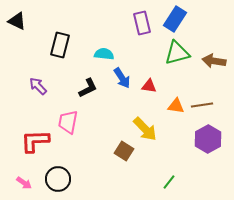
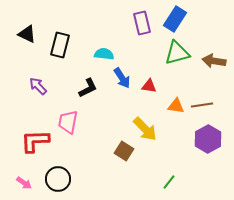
black triangle: moved 10 px right, 13 px down
